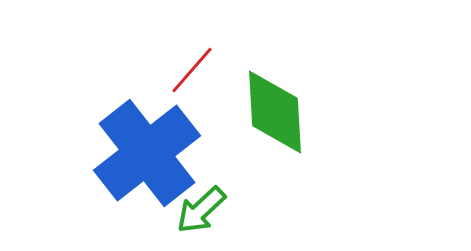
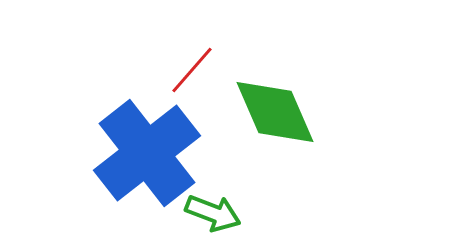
green diamond: rotated 20 degrees counterclockwise
green arrow: moved 12 px right, 3 px down; rotated 116 degrees counterclockwise
